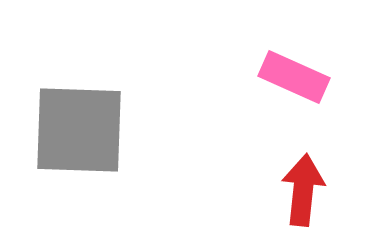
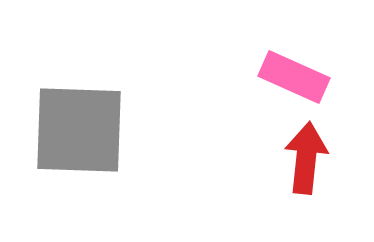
red arrow: moved 3 px right, 32 px up
